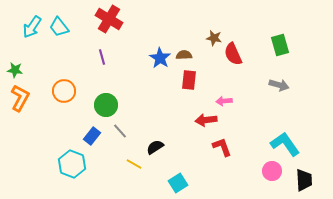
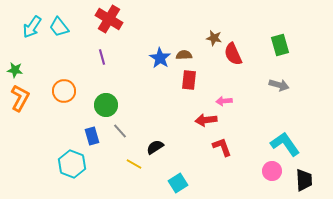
blue rectangle: rotated 54 degrees counterclockwise
